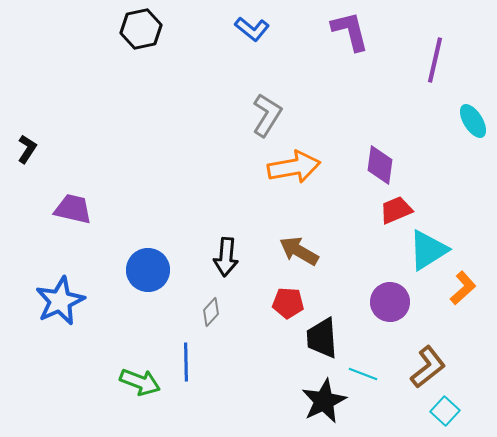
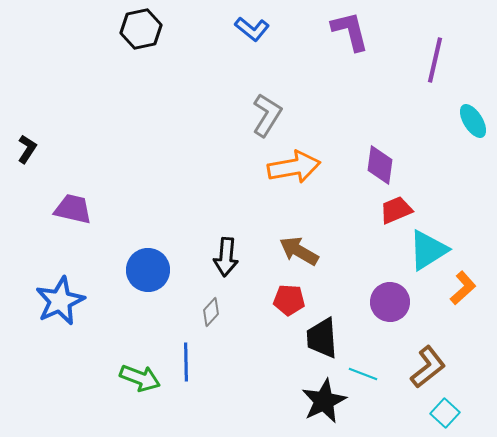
red pentagon: moved 1 px right, 3 px up
green arrow: moved 4 px up
cyan square: moved 2 px down
